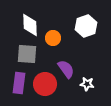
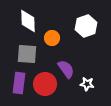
white diamond: moved 2 px left, 4 px up
orange circle: moved 1 px left
